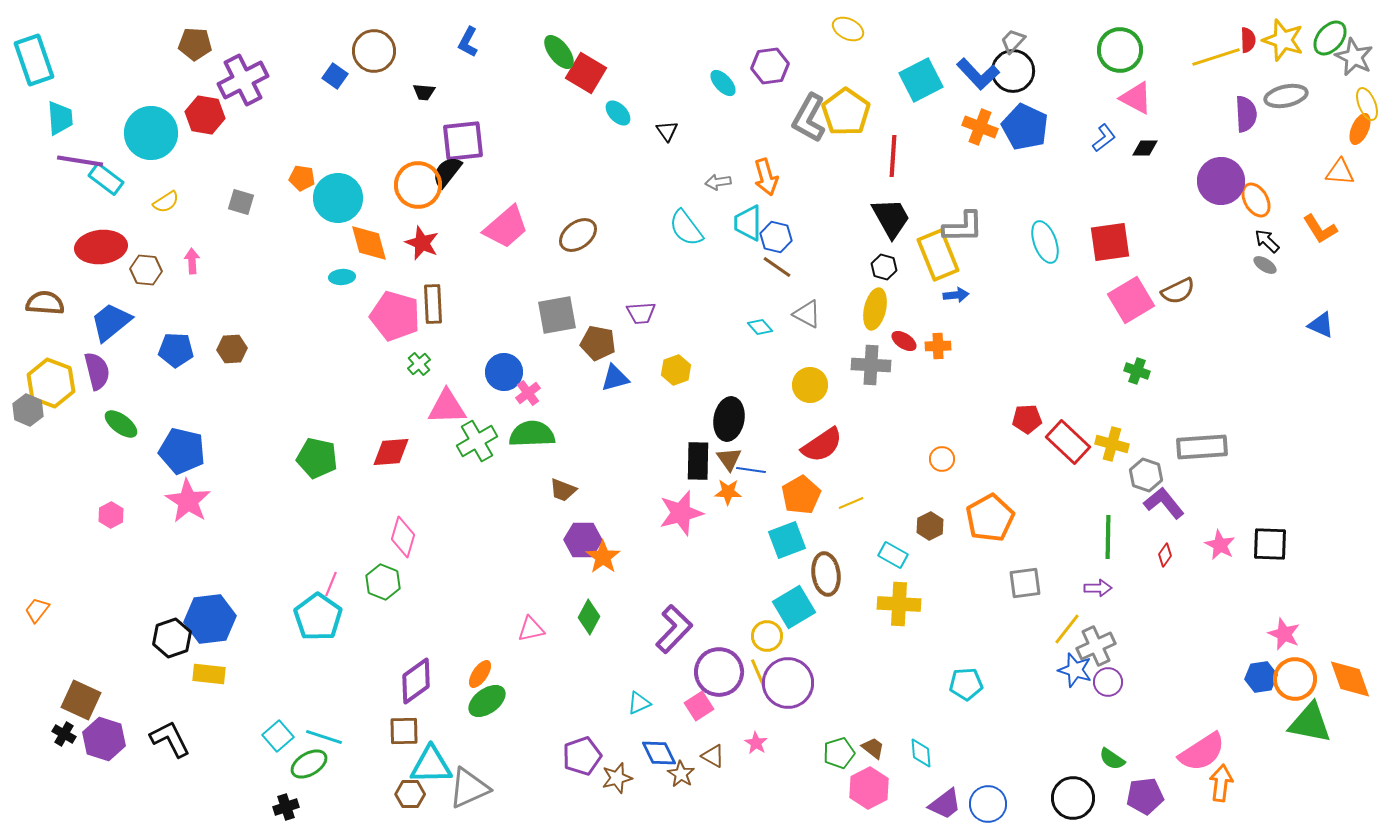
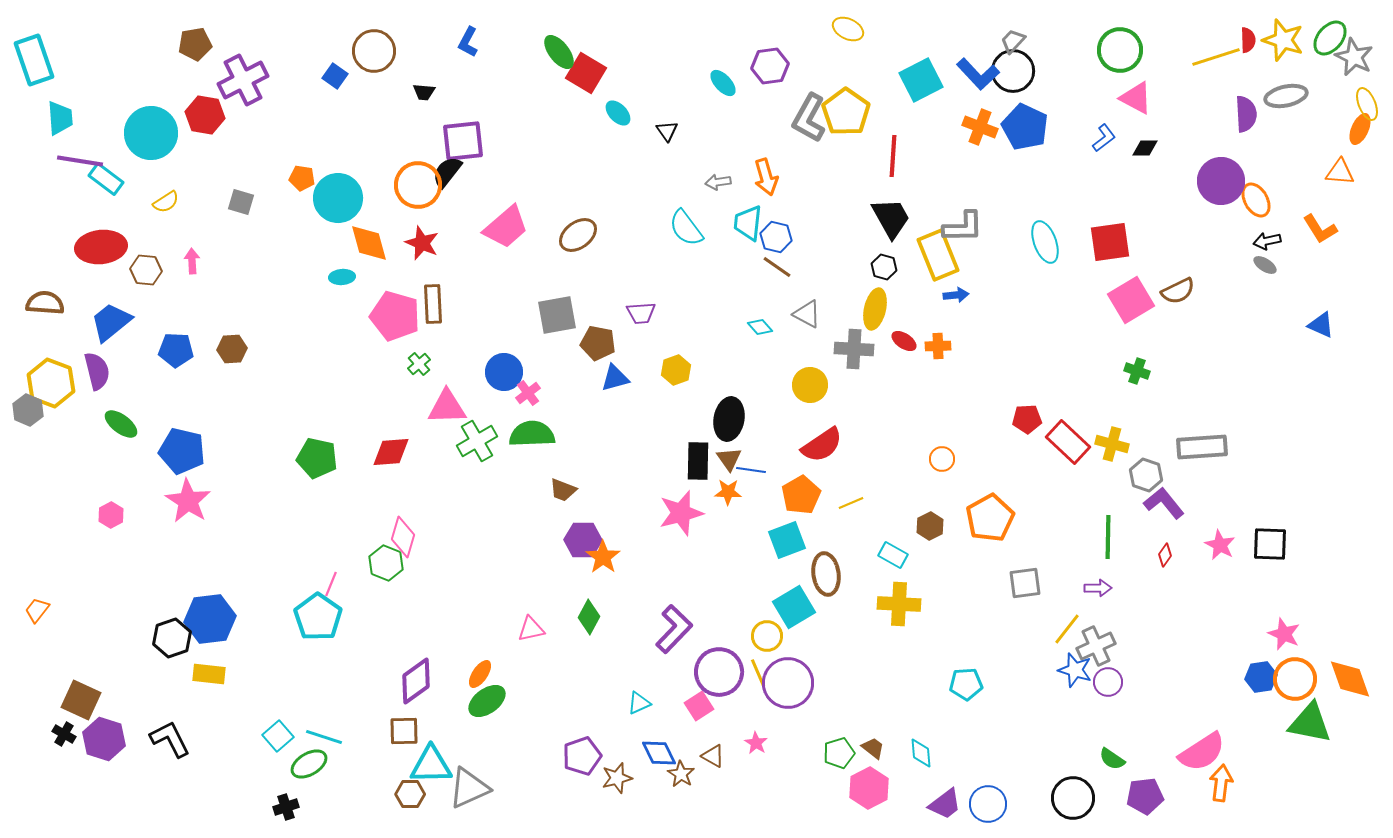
brown pentagon at (195, 44): rotated 12 degrees counterclockwise
cyan trapezoid at (748, 223): rotated 6 degrees clockwise
black arrow at (1267, 241): rotated 56 degrees counterclockwise
gray cross at (871, 365): moved 17 px left, 16 px up
green hexagon at (383, 582): moved 3 px right, 19 px up
